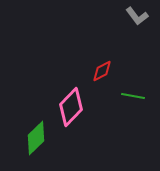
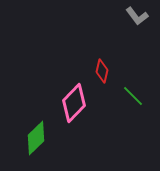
red diamond: rotated 50 degrees counterclockwise
green line: rotated 35 degrees clockwise
pink diamond: moved 3 px right, 4 px up
